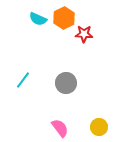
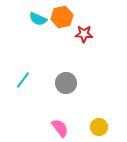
orange hexagon: moved 2 px left, 1 px up; rotated 15 degrees clockwise
